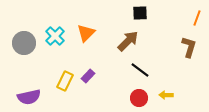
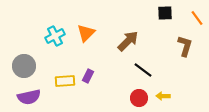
black square: moved 25 px right
orange line: rotated 56 degrees counterclockwise
cyan cross: rotated 18 degrees clockwise
gray circle: moved 23 px down
brown L-shape: moved 4 px left, 1 px up
black line: moved 3 px right
purple rectangle: rotated 16 degrees counterclockwise
yellow rectangle: rotated 60 degrees clockwise
yellow arrow: moved 3 px left, 1 px down
